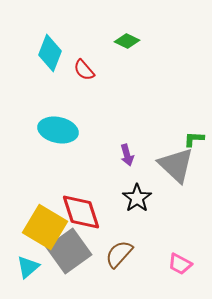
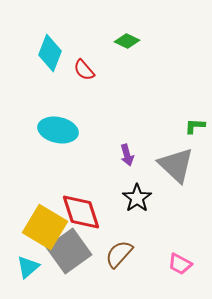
green L-shape: moved 1 px right, 13 px up
